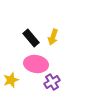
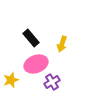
yellow arrow: moved 9 px right, 7 px down
pink ellipse: rotated 30 degrees counterclockwise
